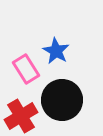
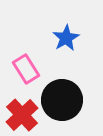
blue star: moved 10 px right, 13 px up; rotated 12 degrees clockwise
red cross: moved 1 px right, 1 px up; rotated 12 degrees counterclockwise
